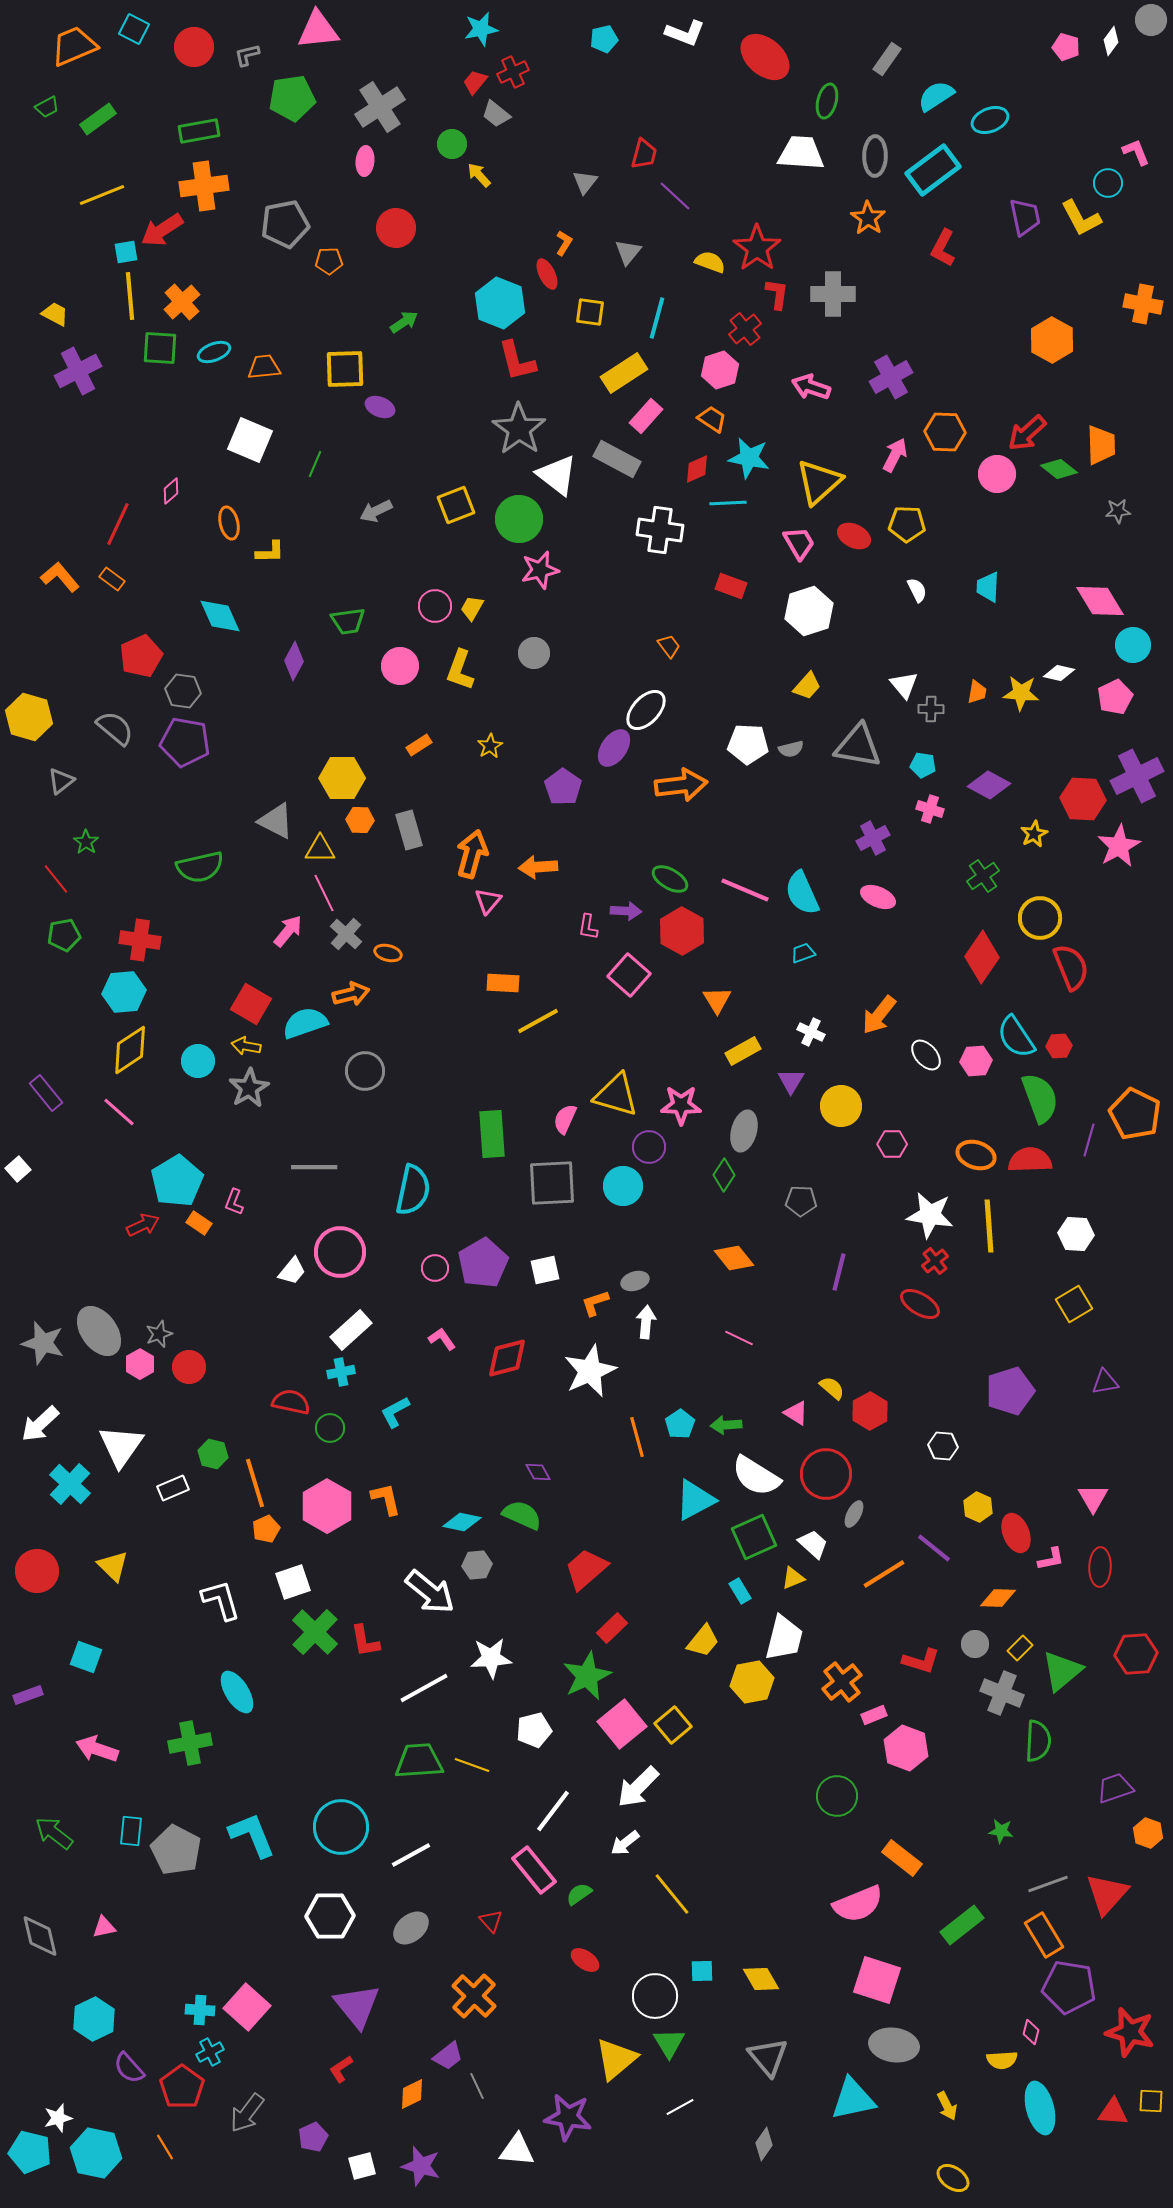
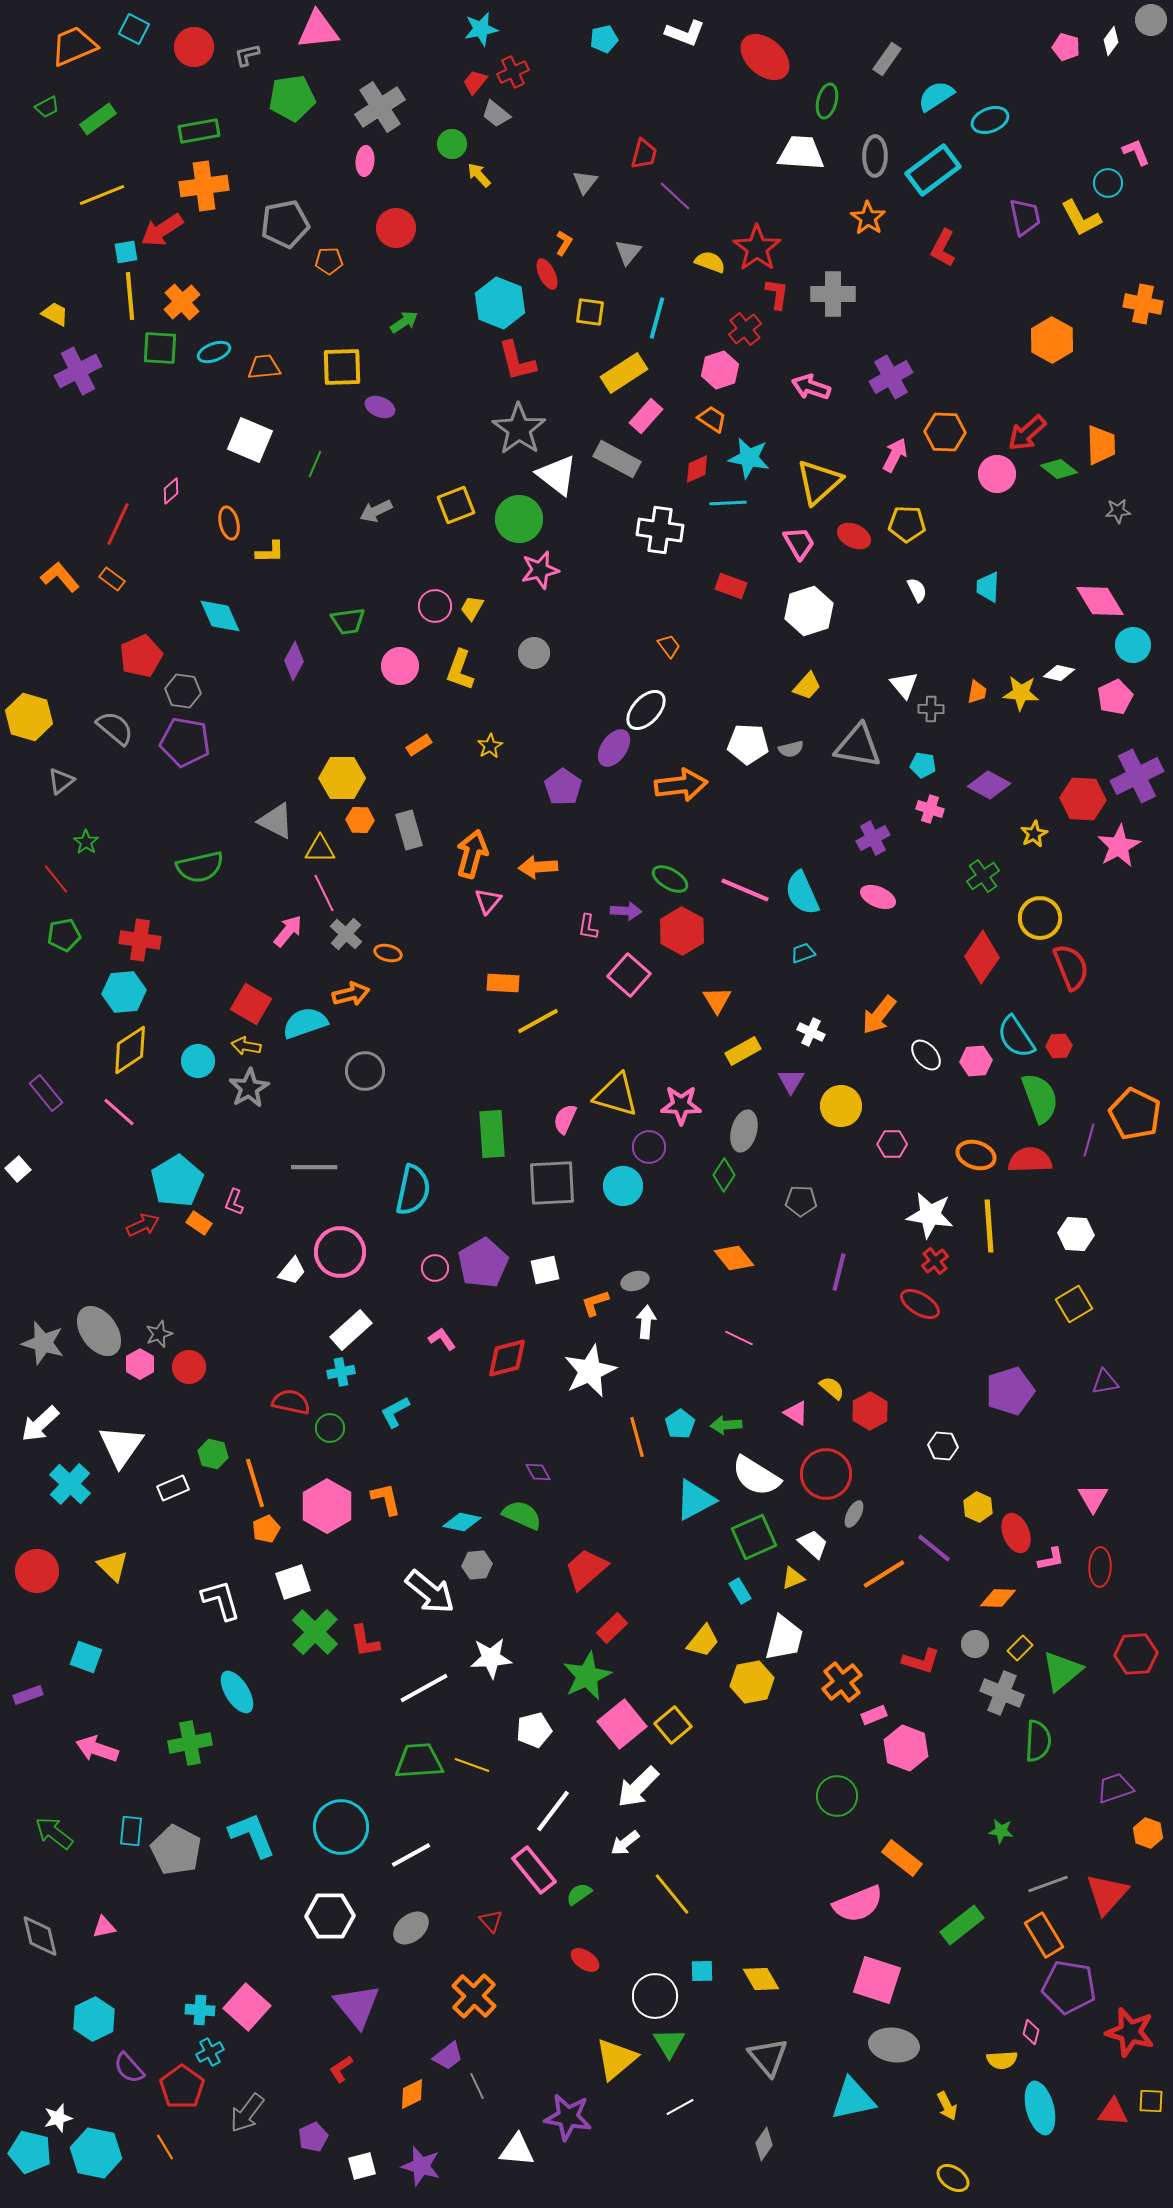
yellow square at (345, 369): moved 3 px left, 2 px up
